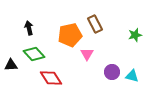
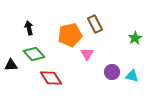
green star: moved 3 px down; rotated 16 degrees counterclockwise
